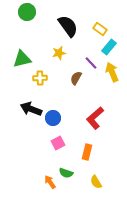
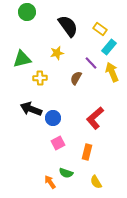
yellow star: moved 2 px left
